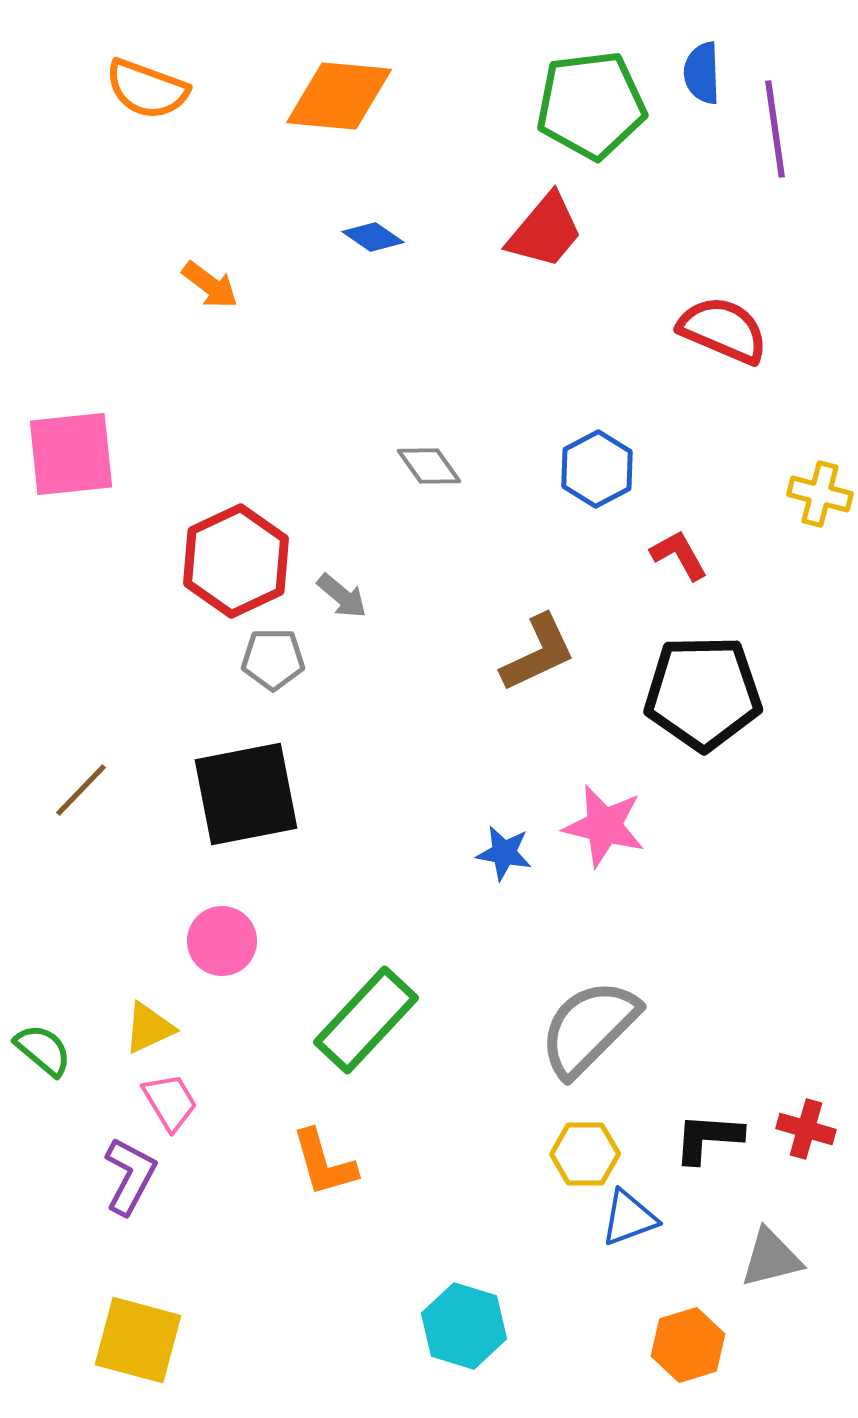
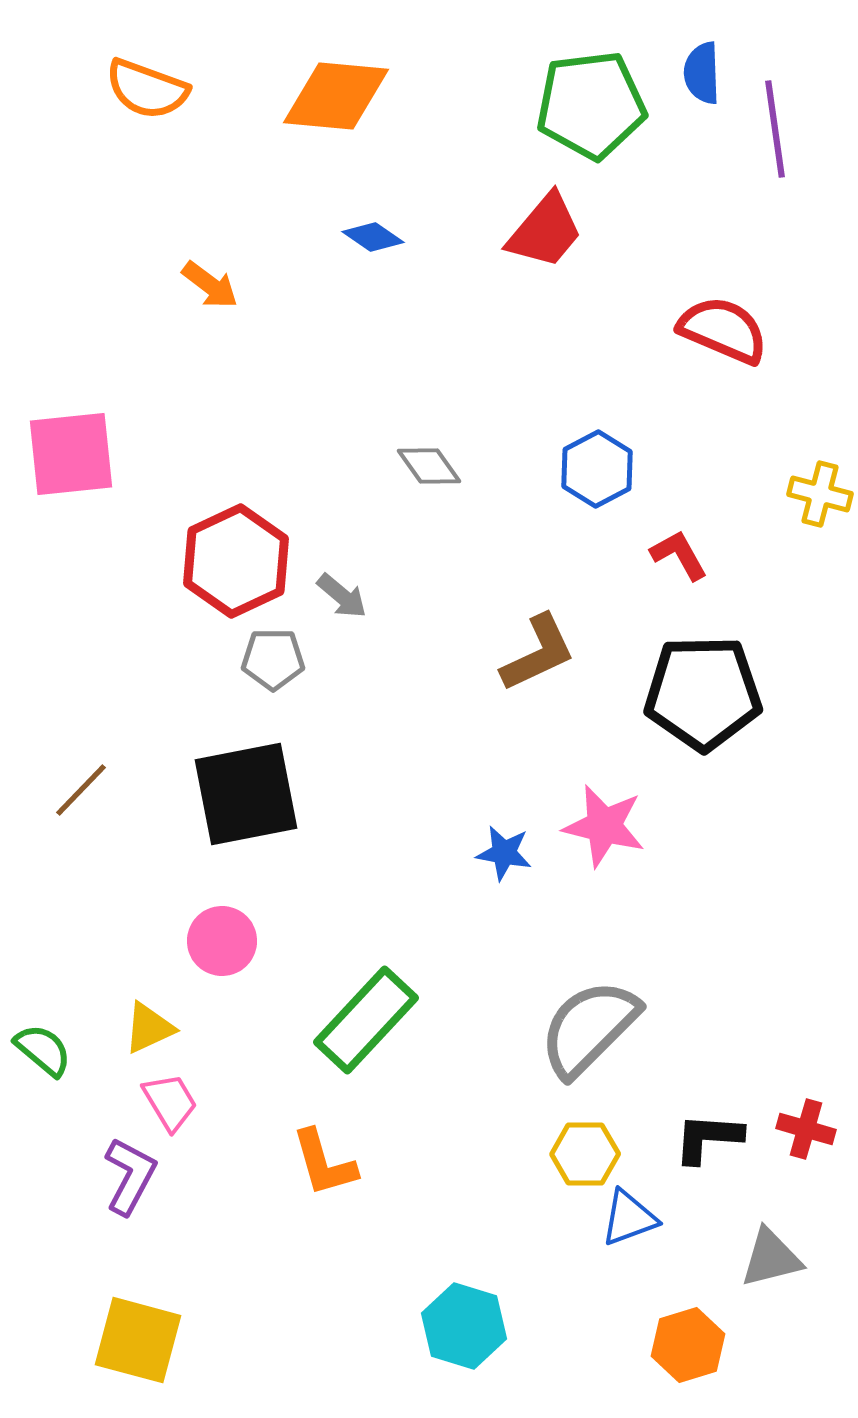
orange diamond: moved 3 px left
